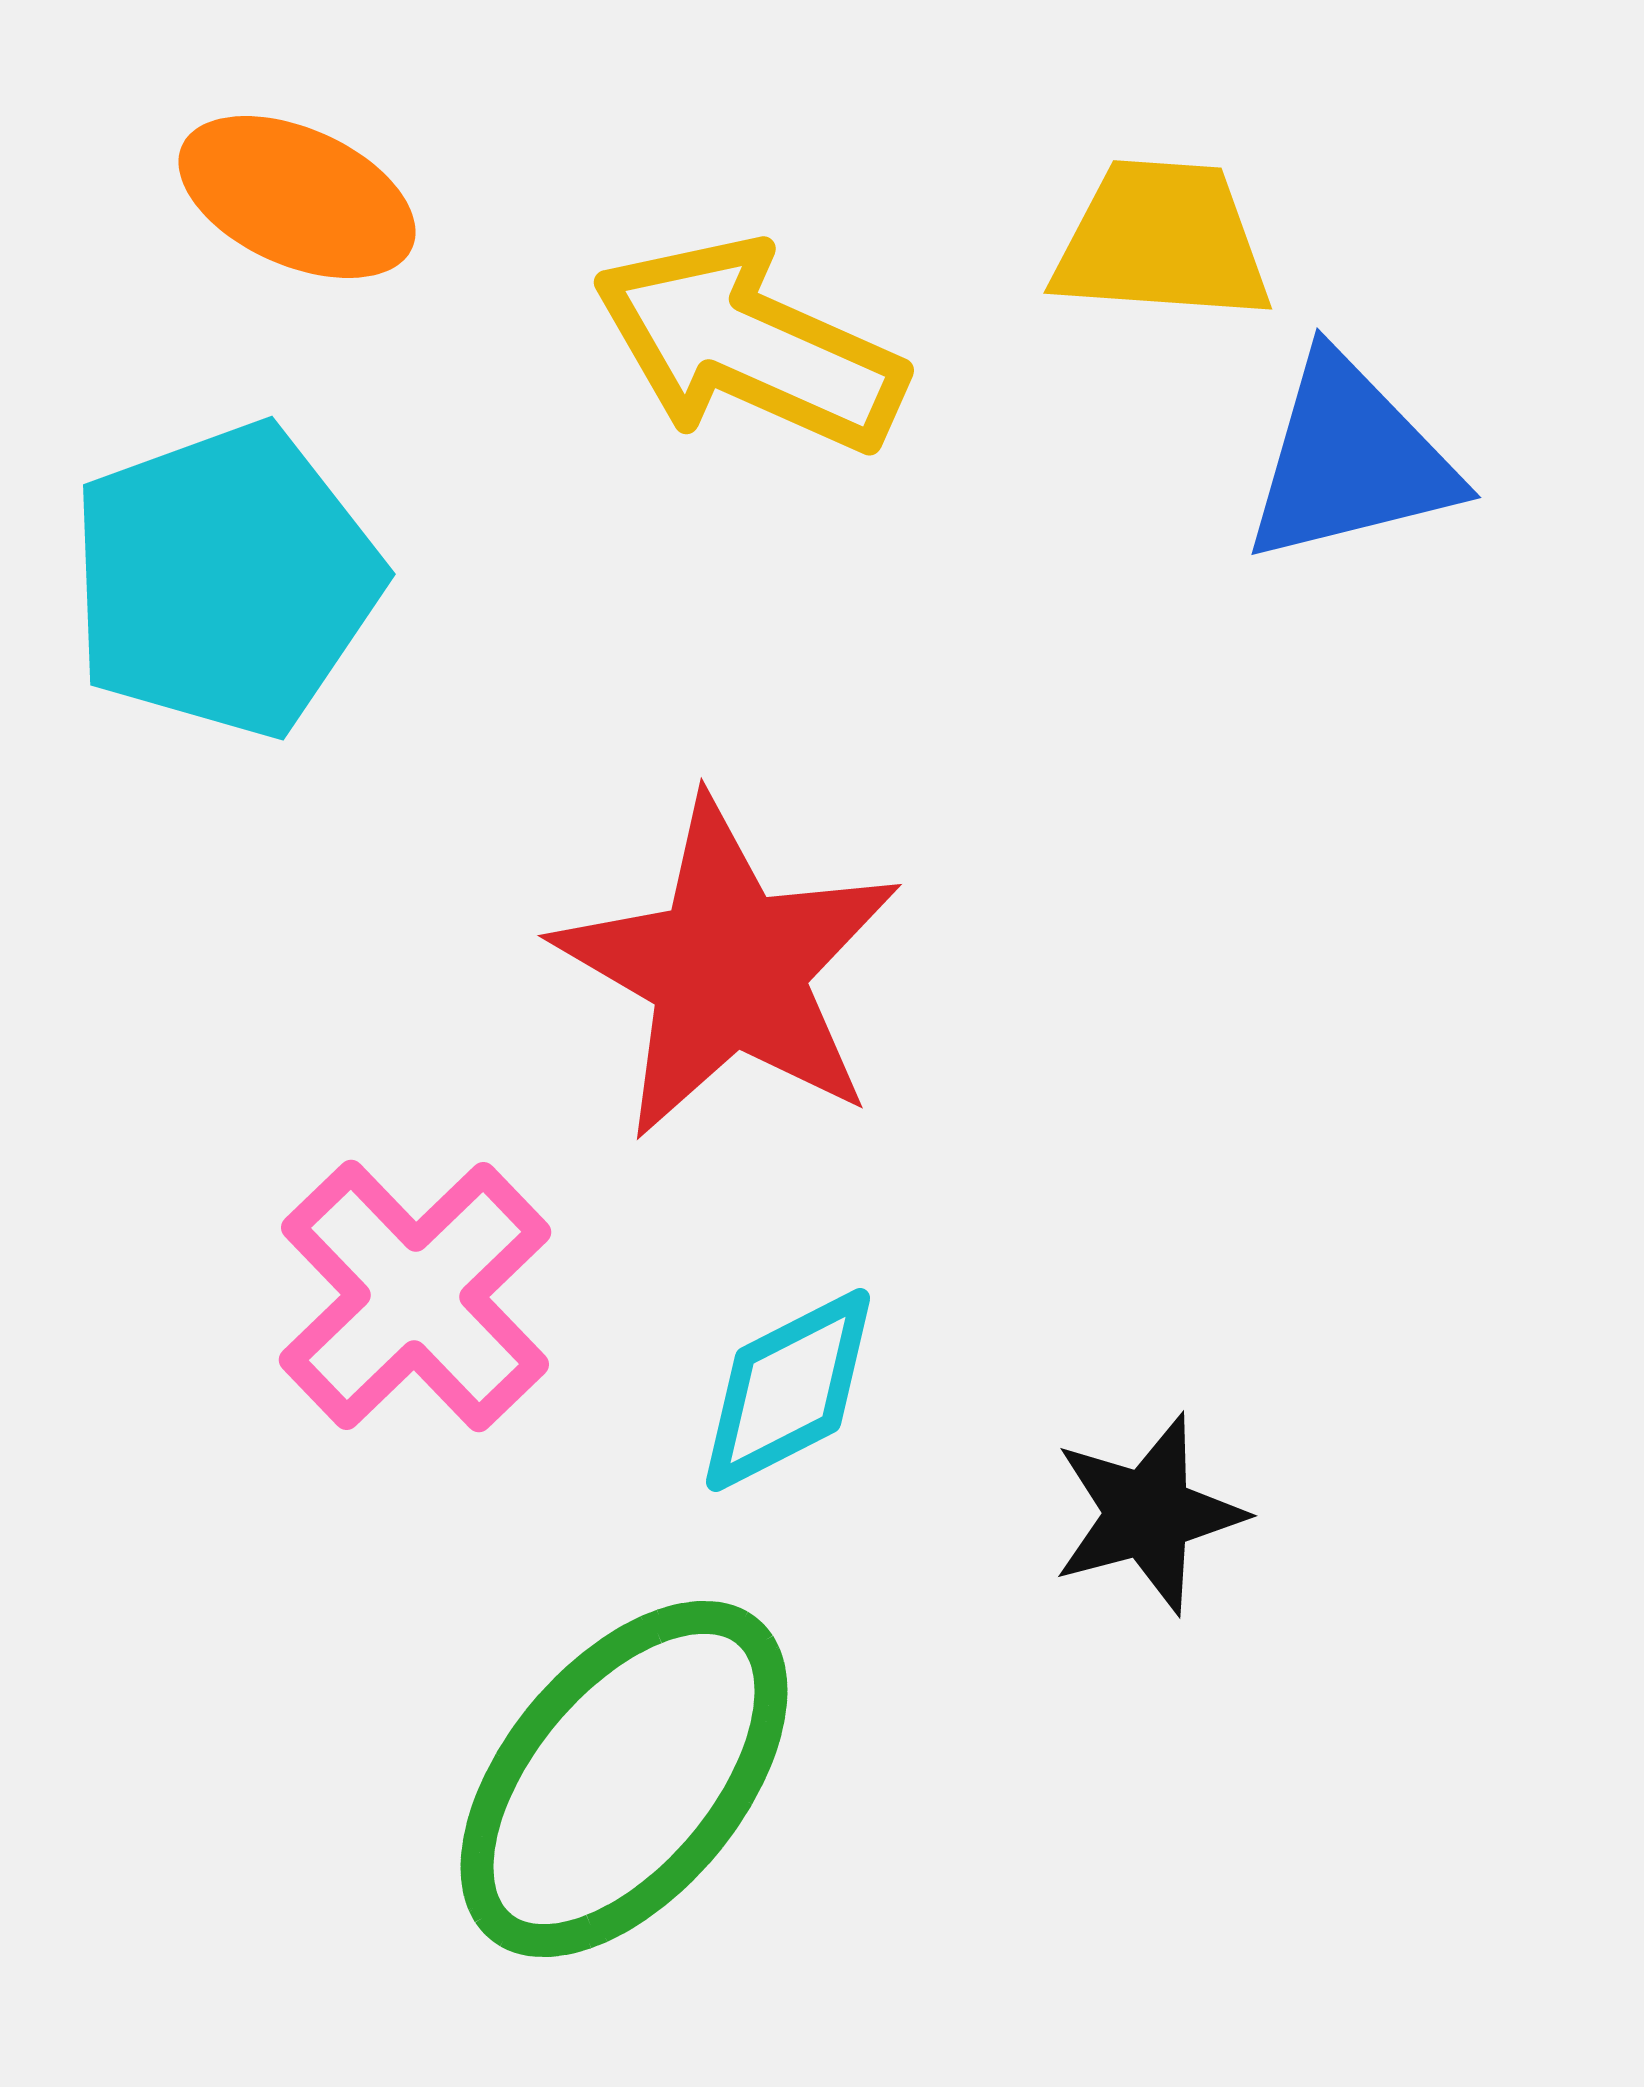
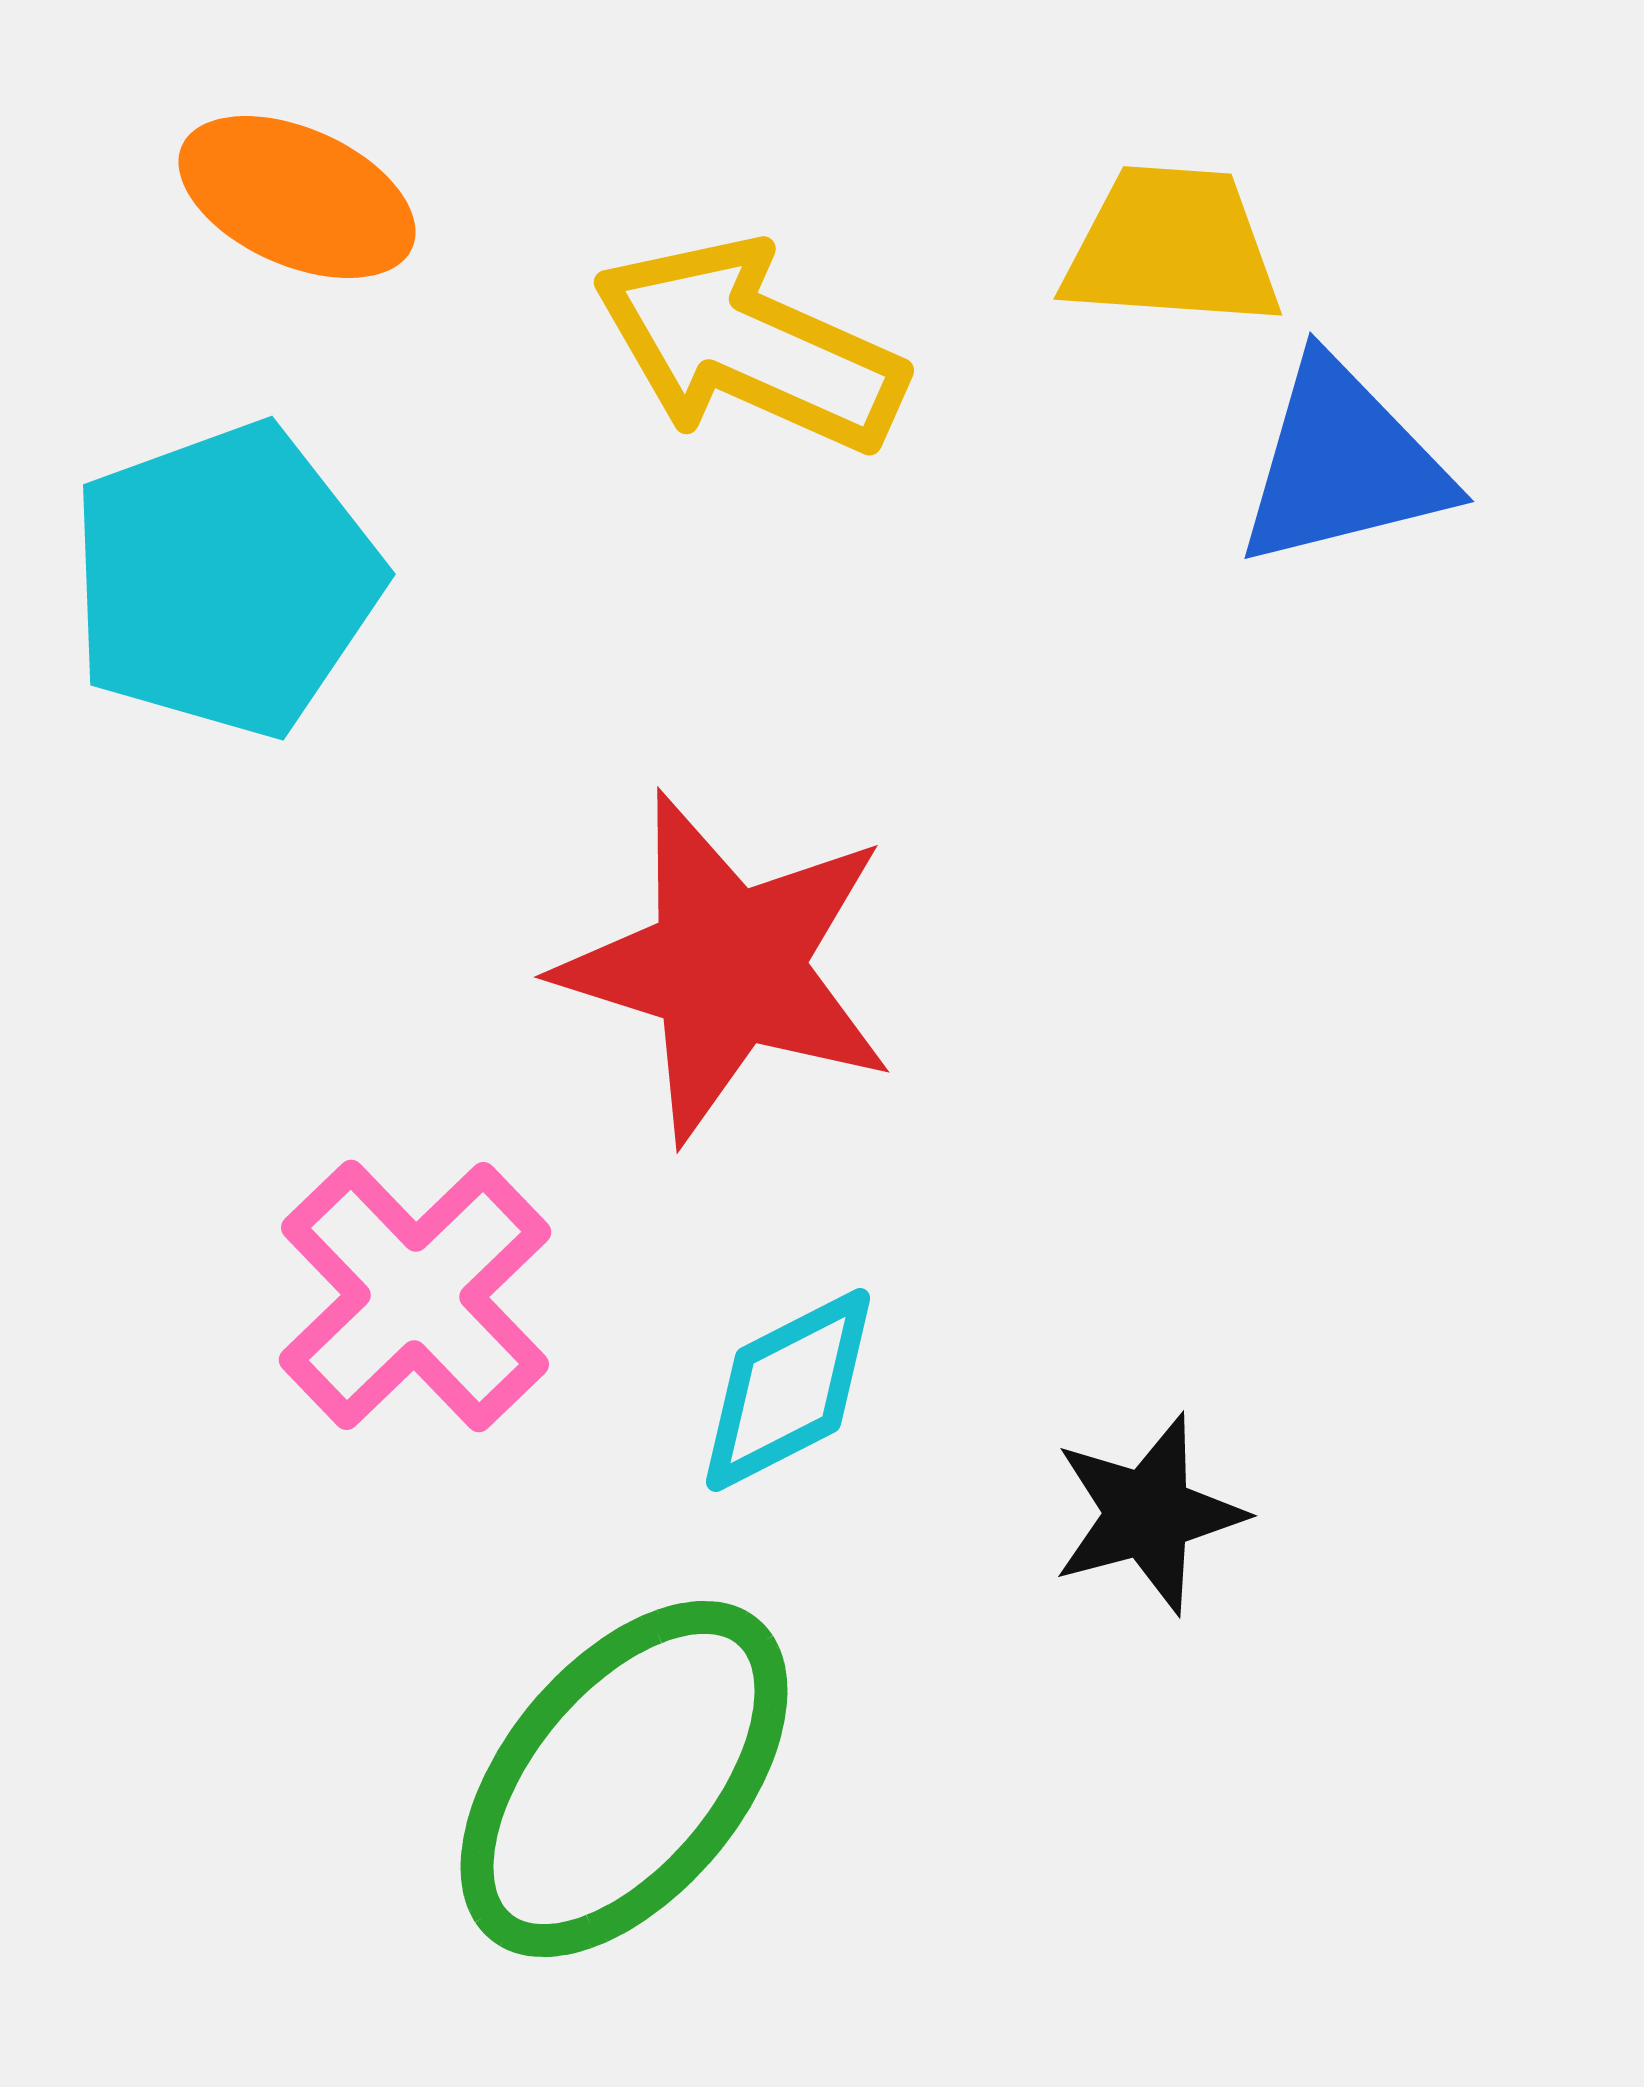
yellow trapezoid: moved 10 px right, 6 px down
blue triangle: moved 7 px left, 4 px down
red star: moved 1 px left, 2 px up; rotated 13 degrees counterclockwise
